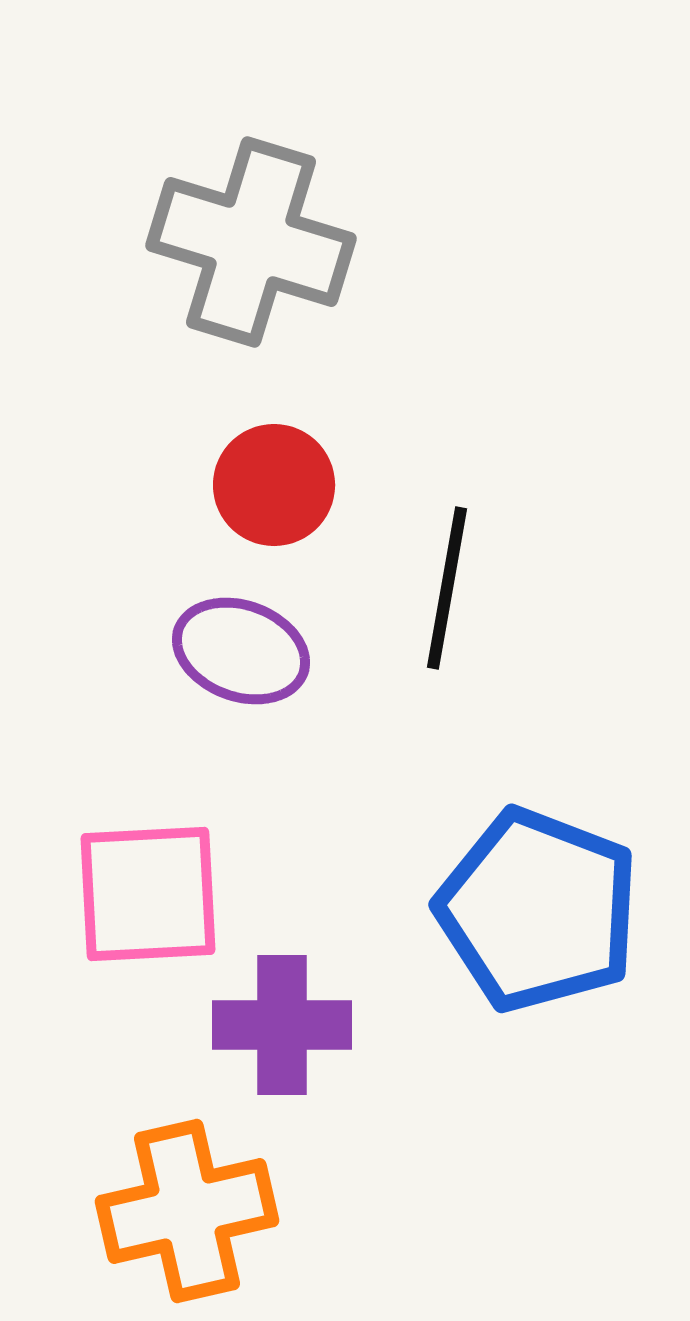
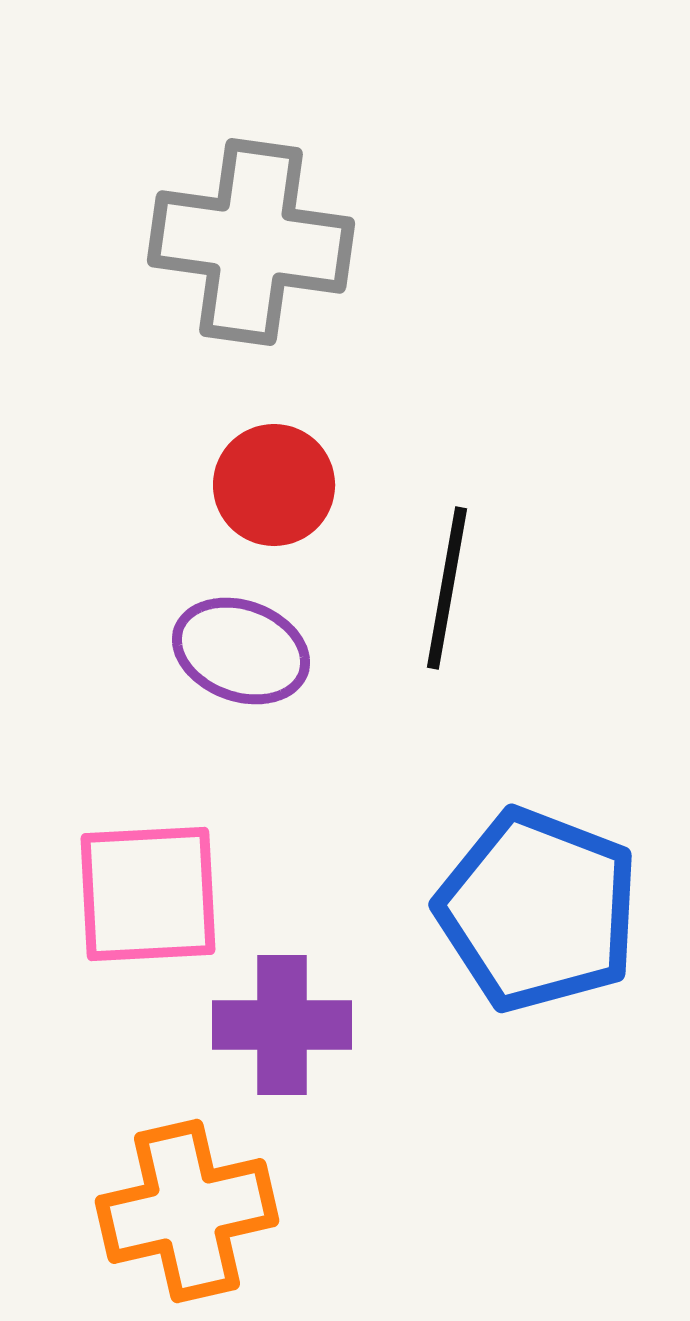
gray cross: rotated 9 degrees counterclockwise
